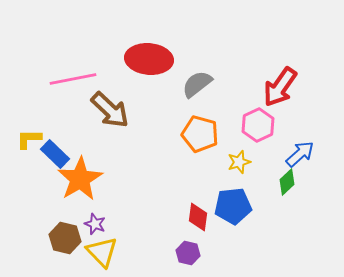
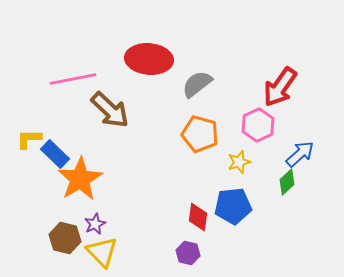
purple star: rotated 25 degrees clockwise
